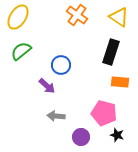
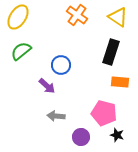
yellow triangle: moved 1 px left
